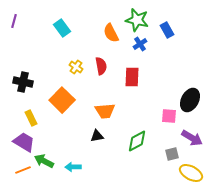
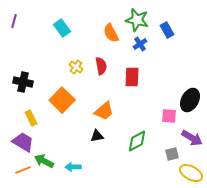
orange trapezoid: moved 1 px left; rotated 35 degrees counterclockwise
purple trapezoid: moved 1 px left
